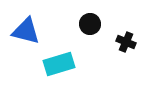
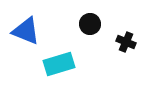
blue triangle: rotated 8 degrees clockwise
